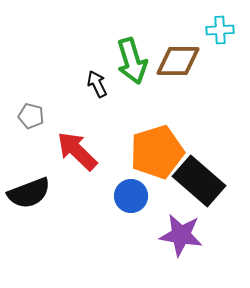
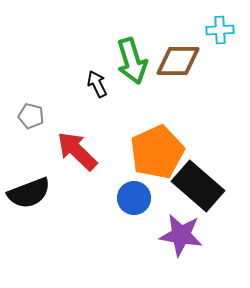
orange pentagon: rotated 8 degrees counterclockwise
black rectangle: moved 1 px left, 5 px down
blue circle: moved 3 px right, 2 px down
